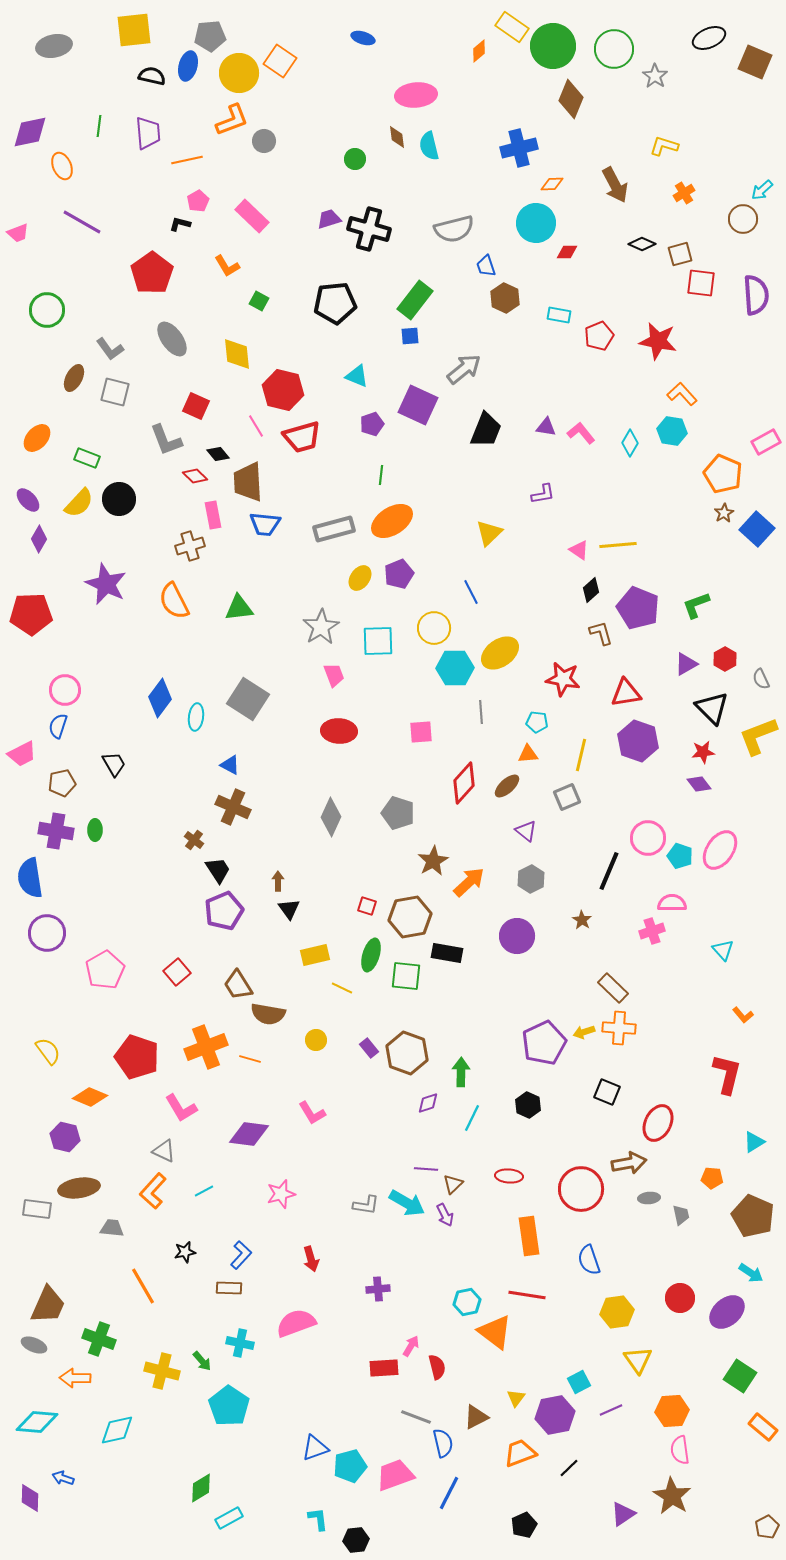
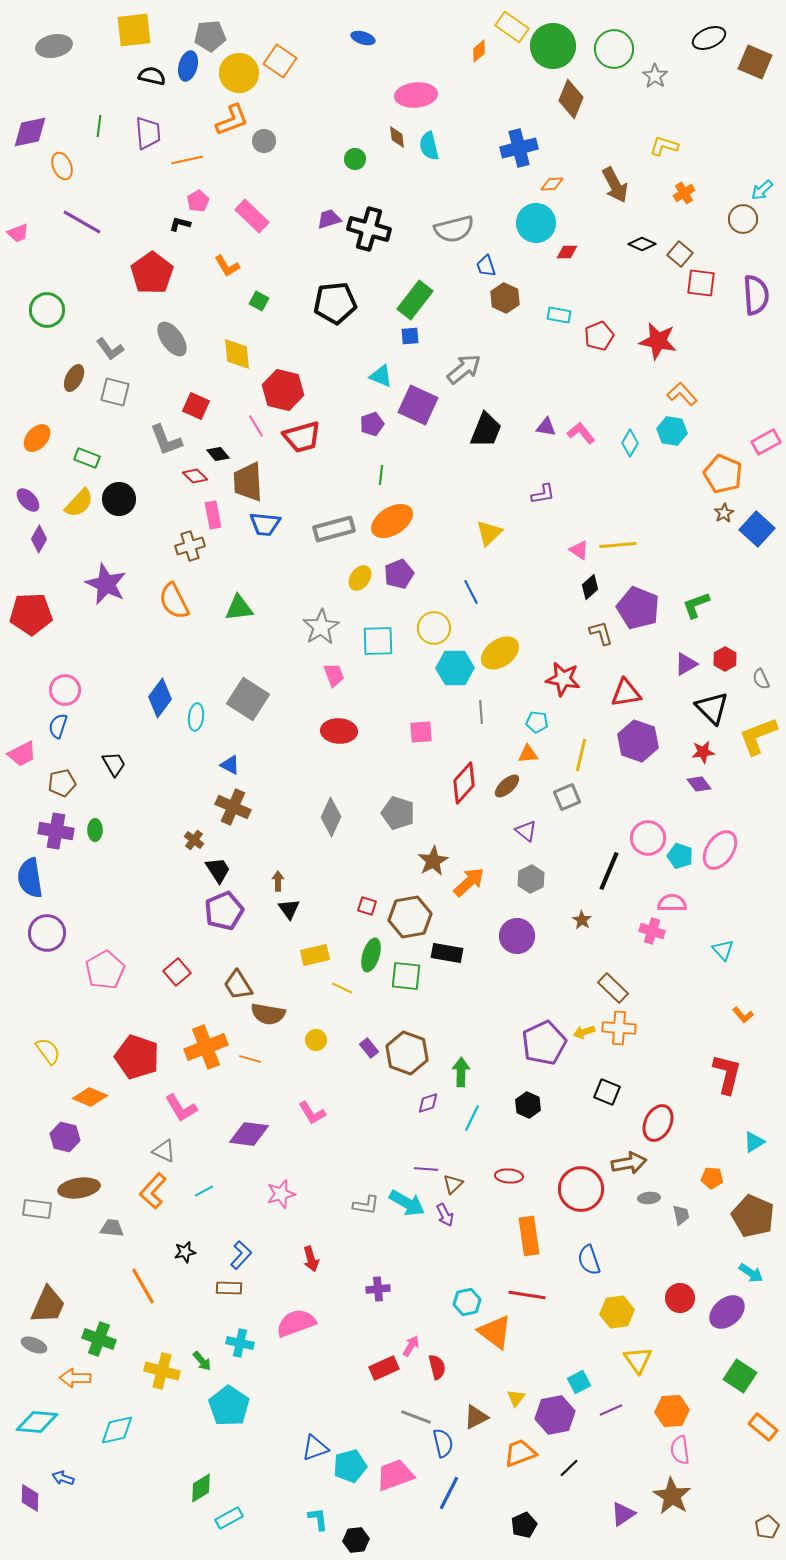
brown square at (680, 254): rotated 35 degrees counterclockwise
cyan triangle at (357, 376): moved 24 px right
black diamond at (591, 590): moved 1 px left, 3 px up
pink cross at (652, 931): rotated 35 degrees clockwise
red rectangle at (384, 1368): rotated 20 degrees counterclockwise
